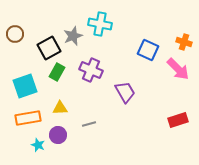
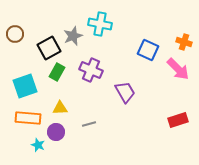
orange rectangle: rotated 15 degrees clockwise
purple circle: moved 2 px left, 3 px up
